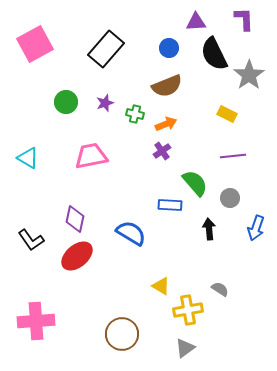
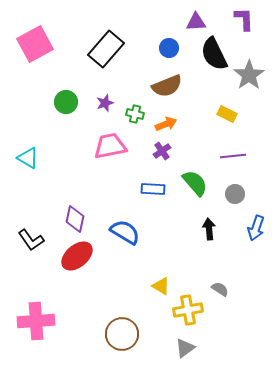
pink trapezoid: moved 19 px right, 10 px up
gray circle: moved 5 px right, 4 px up
blue rectangle: moved 17 px left, 16 px up
blue semicircle: moved 6 px left, 1 px up
